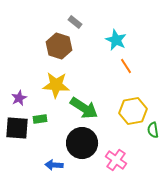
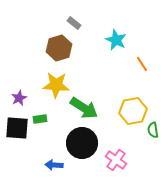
gray rectangle: moved 1 px left, 1 px down
brown hexagon: moved 2 px down; rotated 25 degrees clockwise
orange line: moved 16 px right, 2 px up
